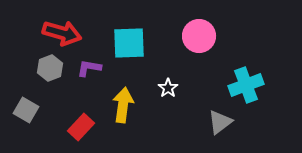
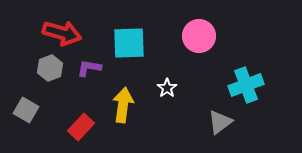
white star: moved 1 px left
